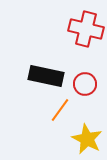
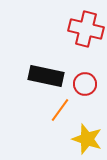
yellow star: rotated 8 degrees counterclockwise
